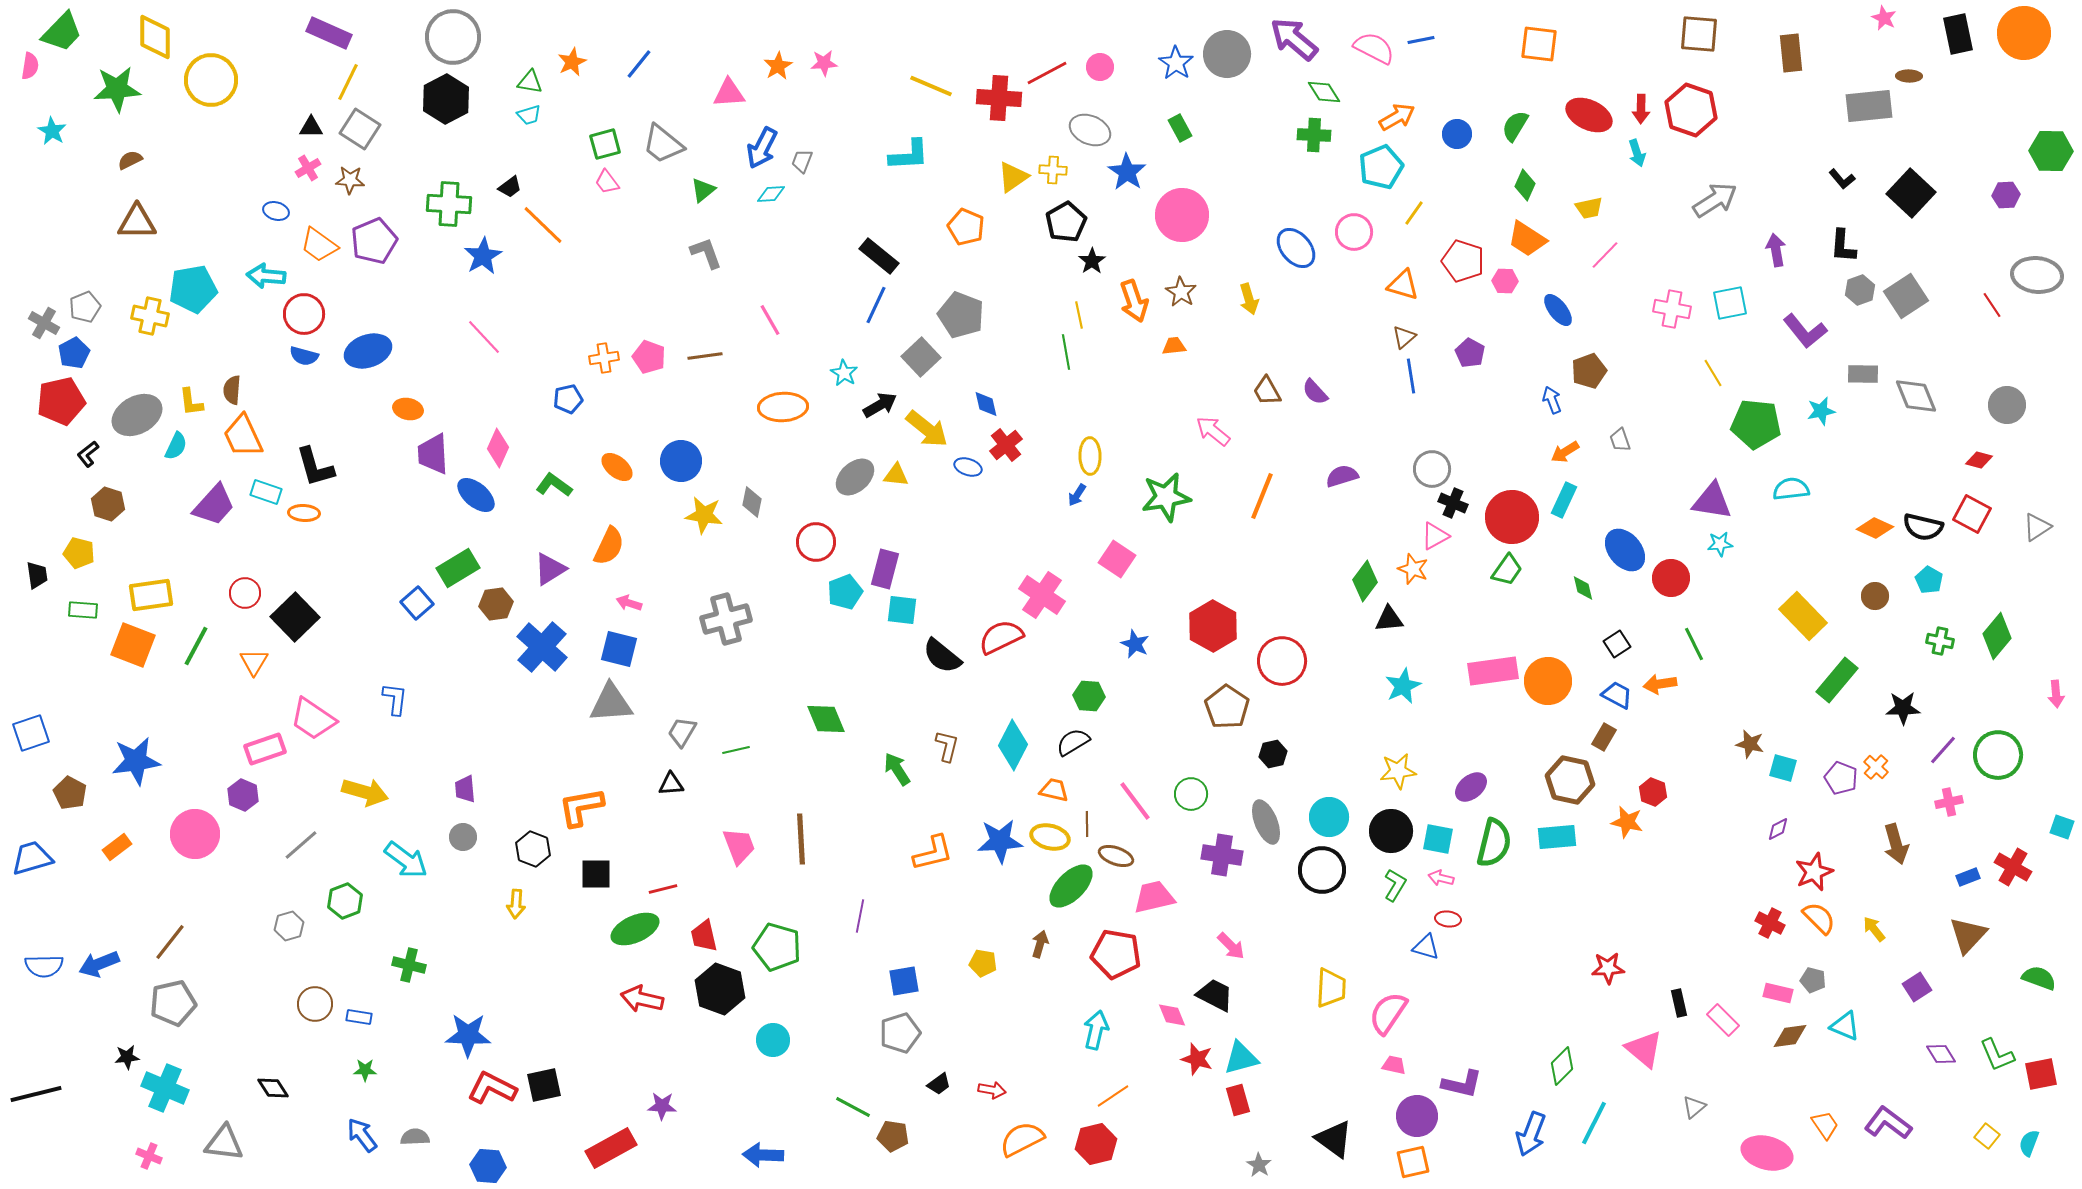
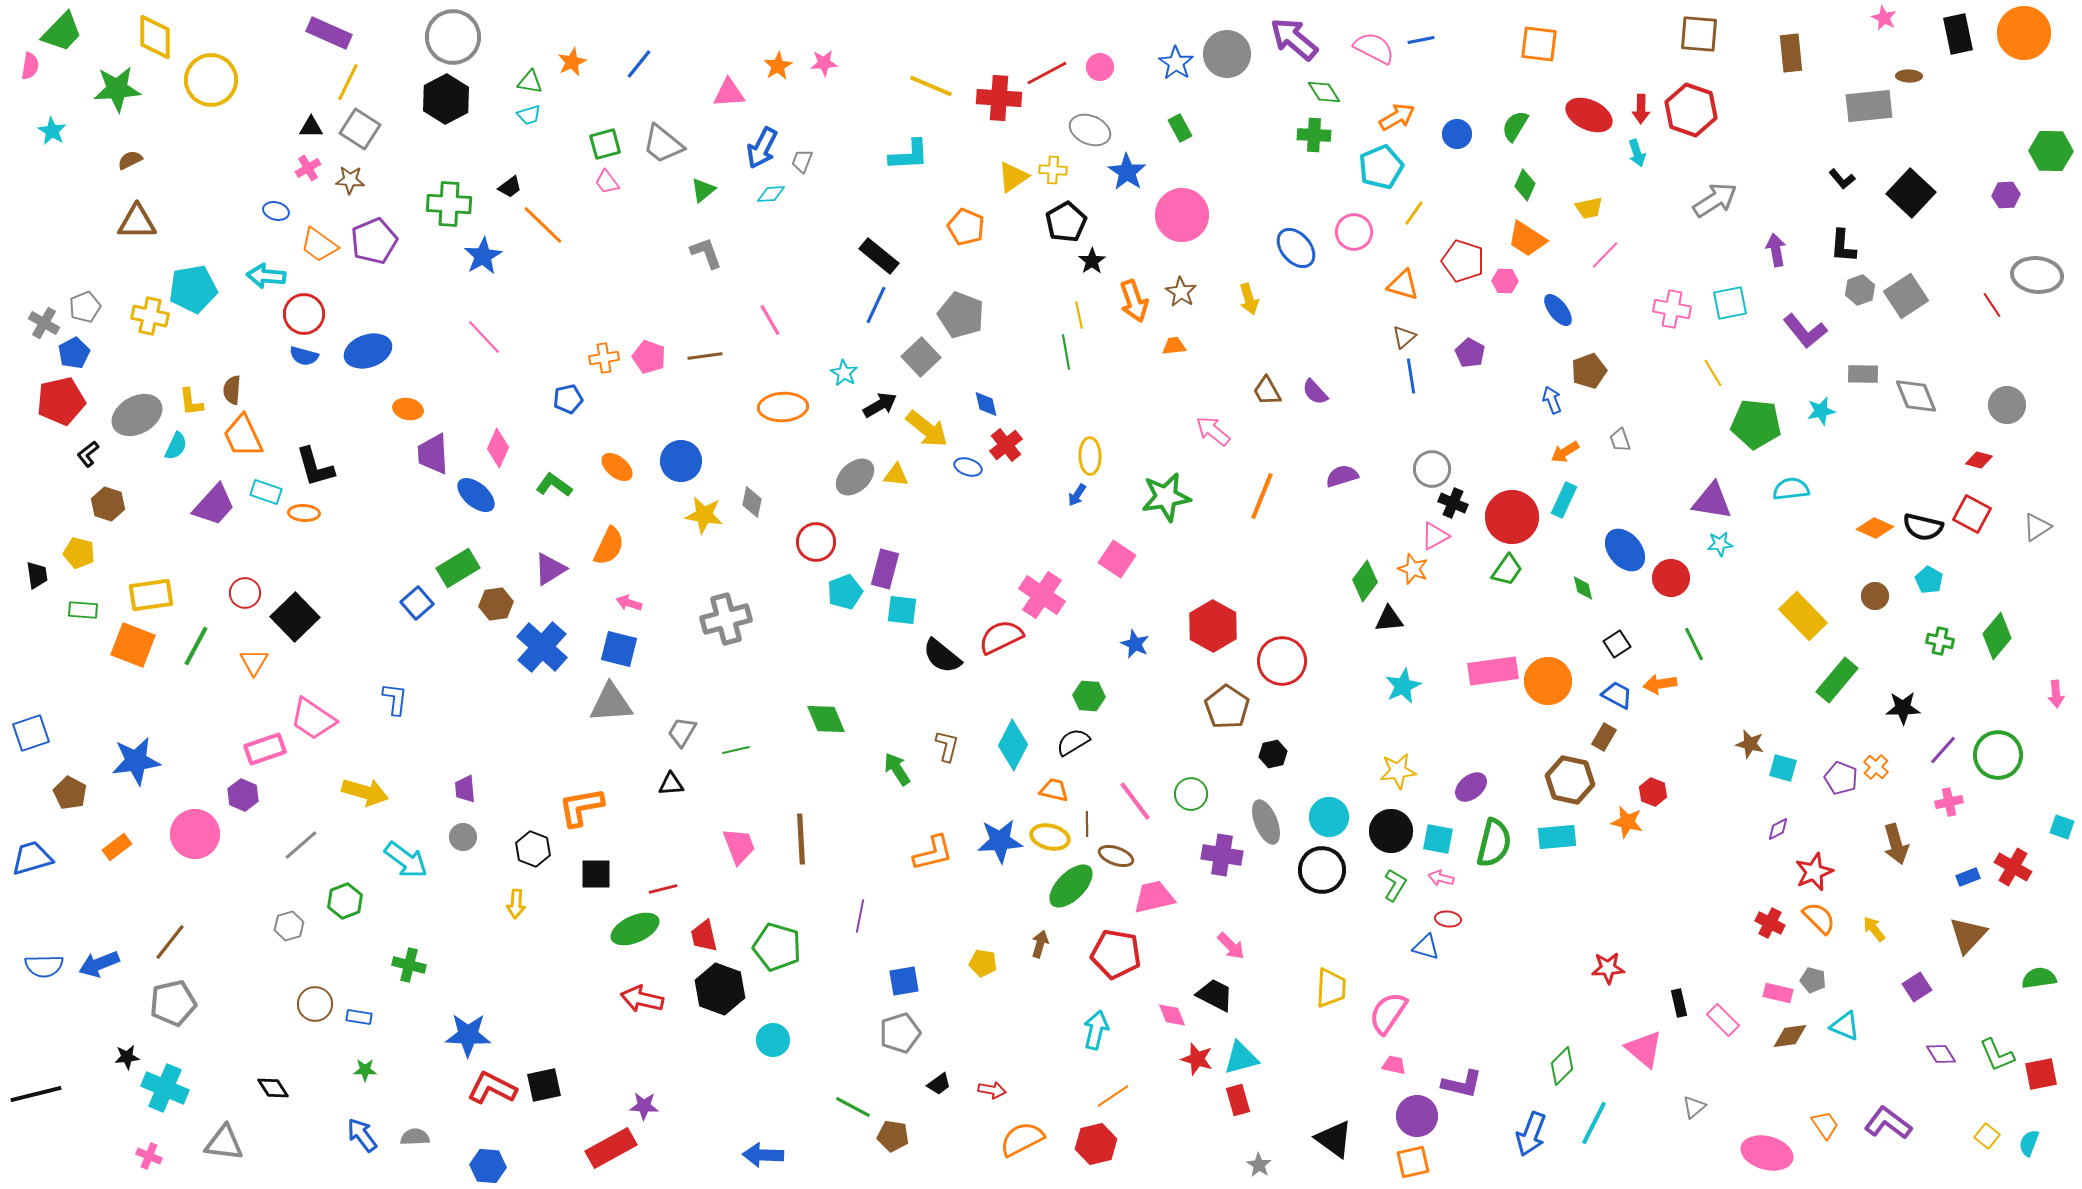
green semicircle at (2039, 978): rotated 28 degrees counterclockwise
purple star at (662, 1106): moved 18 px left
